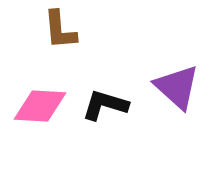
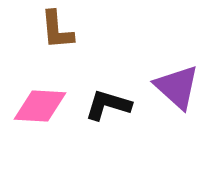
brown L-shape: moved 3 px left
black L-shape: moved 3 px right
